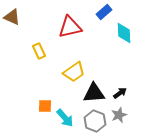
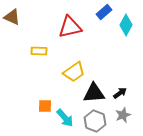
cyan diamond: moved 2 px right, 8 px up; rotated 30 degrees clockwise
yellow rectangle: rotated 63 degrees counterclockwise
gray star: moved 4 px right
